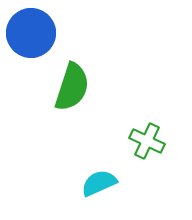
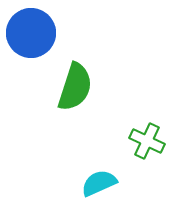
green semicircle: moved 3 px right
